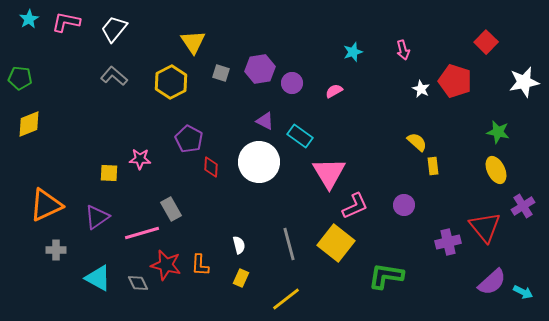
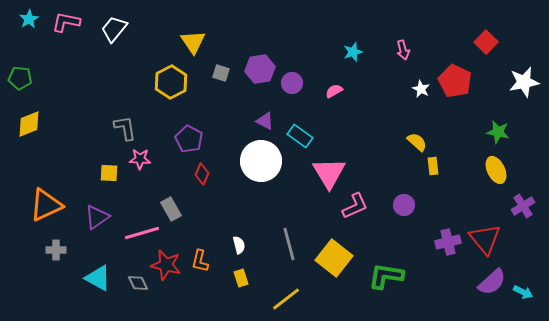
gray L-shape at (114, 76): moved 11 px right, 52 px down; rotated 40 degrees clockwise
red pentagon at (455, 81): rotated 8 degrees clockwise
white circle at (259, 162): moved 2 px right, 1 px up
red diamond at (211, 167): moved 9 px left, 7 px down; rotated 20 degrees clockwise
red triangle at (485, 227): moved 12 px down
yellow square at (336, 243): moved 2 px left, 15 px down
orange L-shape at (200, 265): moved 4 px up; rotated 10 degrees clockwise
yellow rectangle at (241, 278): rotated 42 degrees counterclockwise
